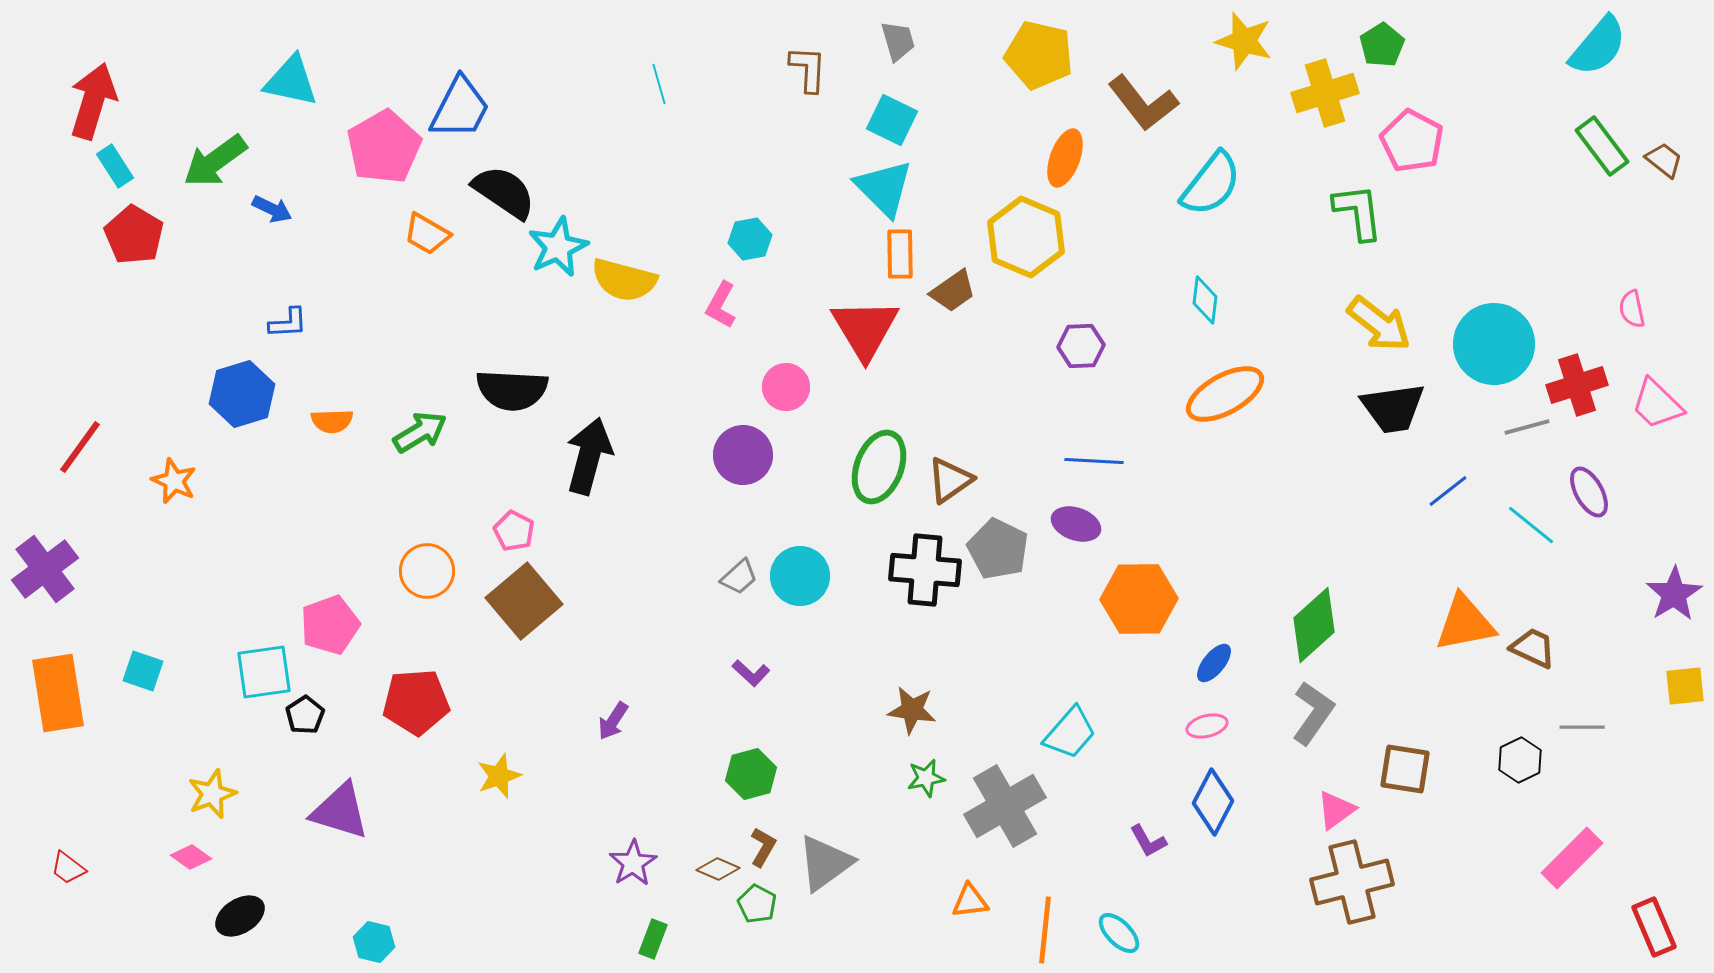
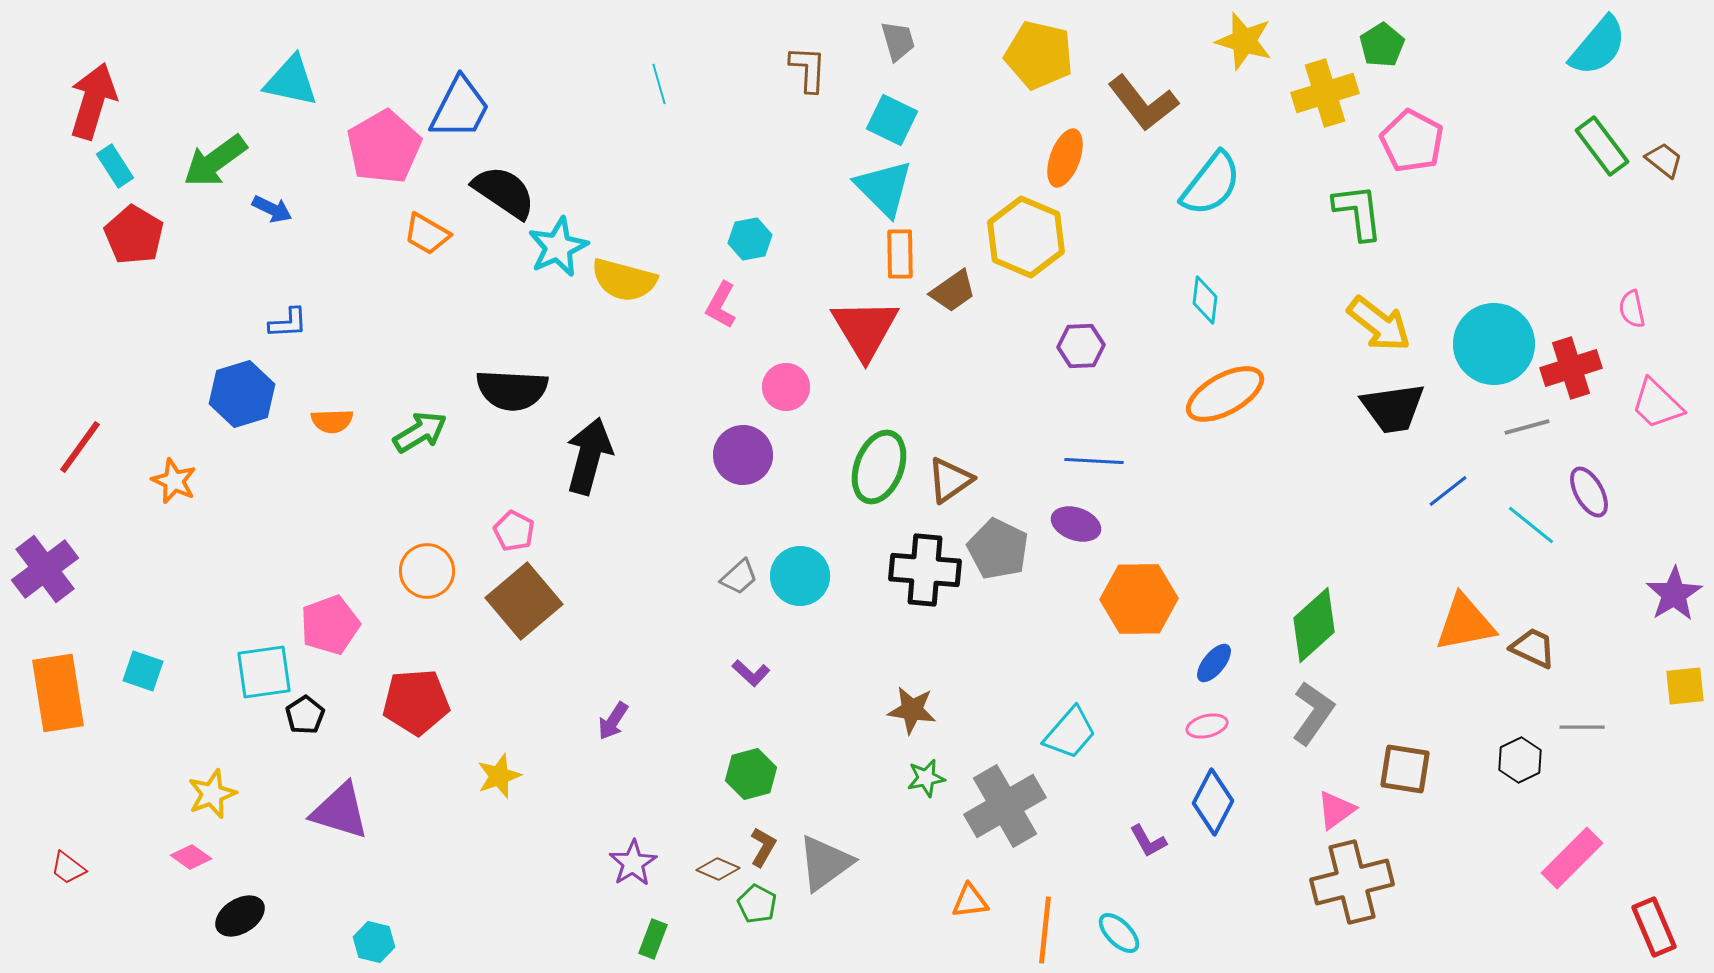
red cross at (1577, 385): moved 6 px left, 17 px up
